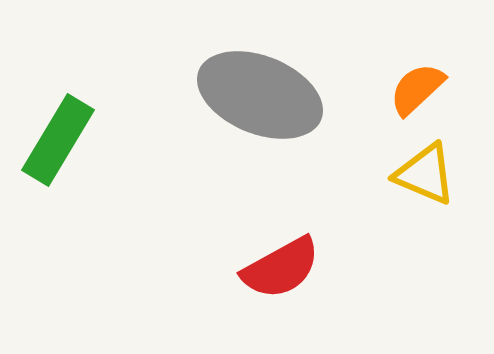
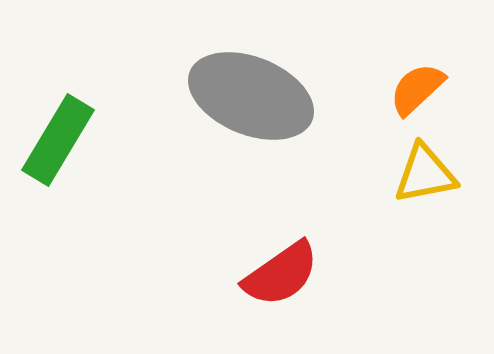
gray ellipse: moved 9 px left, 1 px down
yellow triangle: rotated 34 degrees counterclockwise
red semicircle: moved 6 px down; rotated 6 degrees counterclockwise
